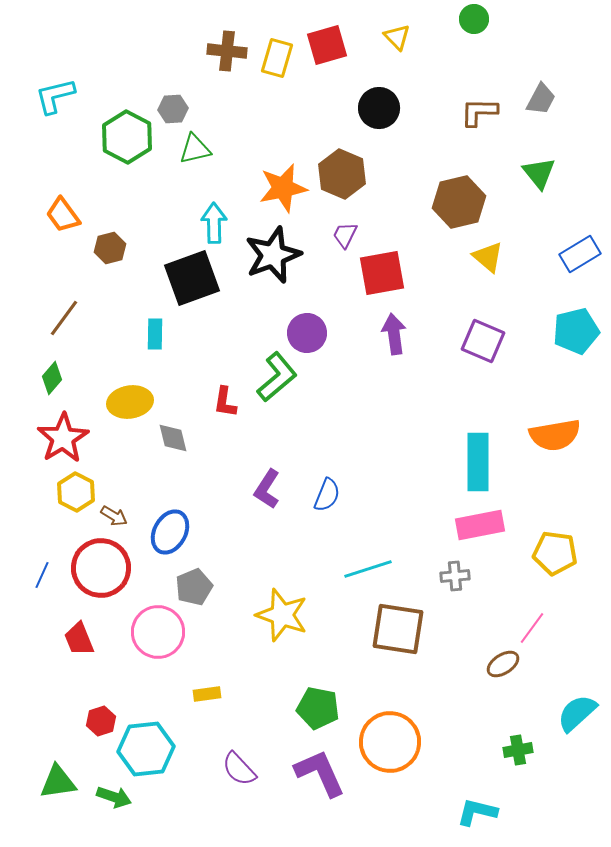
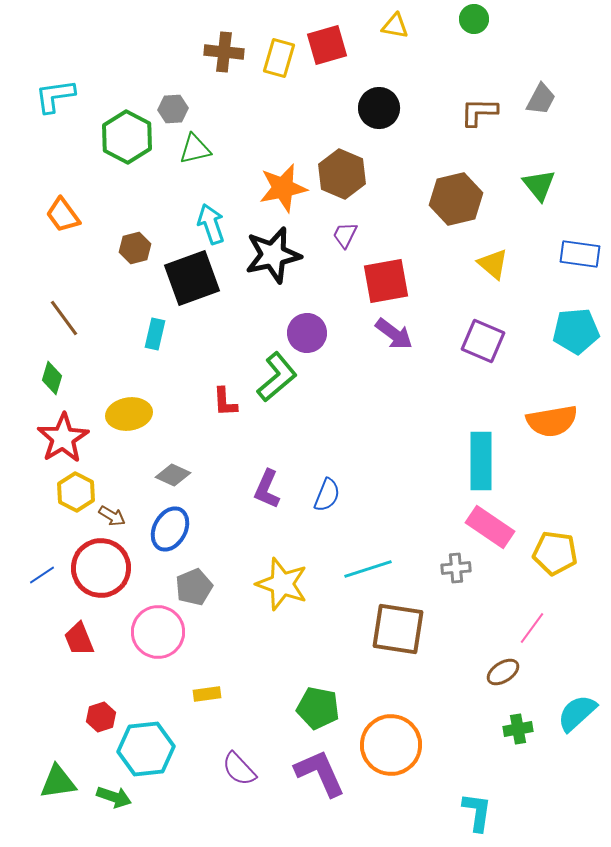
yellow triangle at (397, 37): moved 2 px left, 11 px up; rotated 36 degrees counterclockwise
brown cross at (227, 51): moved 3 px left, 1 px down
yellow rectangle at (277, 58): moved 2 px right
cyan L-shape at (55, 96): rotated 6 degrees clockwise
green triangle at (539, 173): moved 12 px down
brown hexagon at (459, 202): moved 3 px left, 3 px up
cyan arrow at (214, 223): moved 3 px left, 1 px down; rotated 18 degrees counterclockwise
brown hexagon at (110, 248): moved 25 px right
blue rectangle at (580, 254): rotated 39 degrees clockwise
black star at (273, 255): rotated 8 degrees clockwise
yellow triangle at (488, 257): moved 5 px right, 7 px down
red square at (382, 273): moved 4 px right, 8 px down
brown line at (64, 318): rotated 72 degrees counterclockwise
cyan pentagon at (576, 331): rotated 9 degrees clockwise
cyan rectangle at (155, 334): rotated 12 degrees clockwise
purple arrow at (394, 334): rotated 135 degrees clockwise
green diamond at (52, 378): rotated 24 degrees counterclockwise
yellow ellipse at (130, 402): moved 1 px left, 12 px down
red L-shape at (225, 402): rotated 12 degrees counterclockwise
orange semicircle at (555, 435): moved 3 px left, 14 px up
gray diamond at (173, 438): moved 37 px down; rotated 52 degrees counterclockwise
cyan rectangle at (478, 462): moved 3 px right, 1 px up
purple L-shape at (267, 489): rotated 9 degrees counterclockwise
brown arrow at (114, 516): moved 2 px left
pink rectangle at (480, 525): moved 10 px right, 2 px down; rotated 45 degrees clockwise
blue ellipse at (170, 532): moved 3 px up
blue line at (42, 575): rotated 32 degrees clockwise
gray cross at (455, 576): moved 1 px right, 8 px up
yellow star at (282, 615): moved 31 px up
brown ellipse at (503, 664): moved 8 px down
red hexagon at (101, 721): moved 4 px up
orange circle at (390, 742): moved 1 px right, 3 px down
green cross at (518, 750): moved 21 px up
cyan L-shape at (477, 812): rotated 84 degrees clockwise
